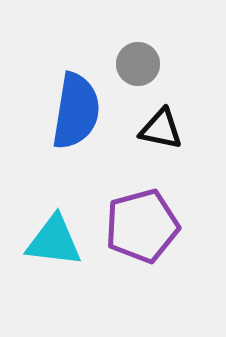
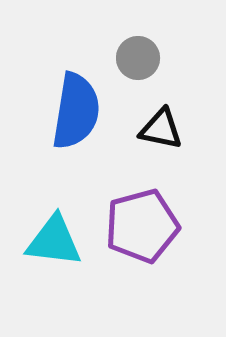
gray circle: moved 6 px up
